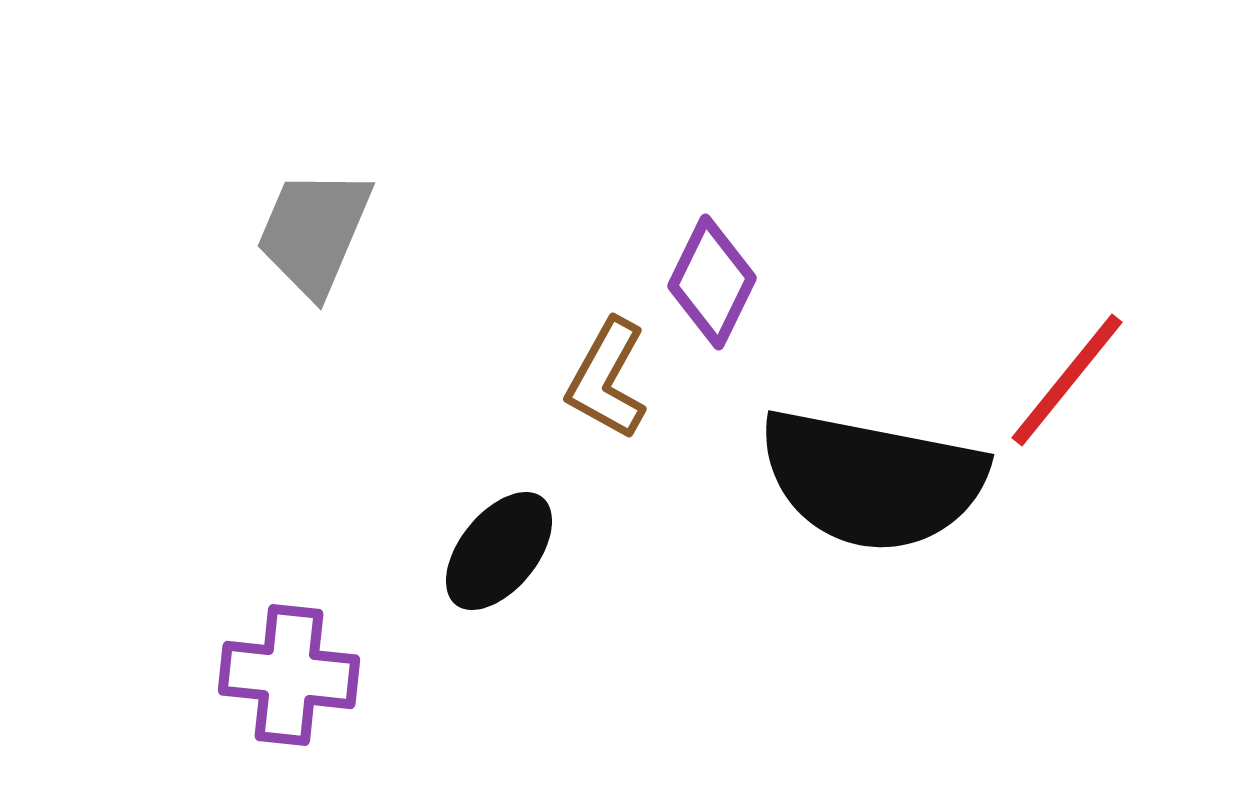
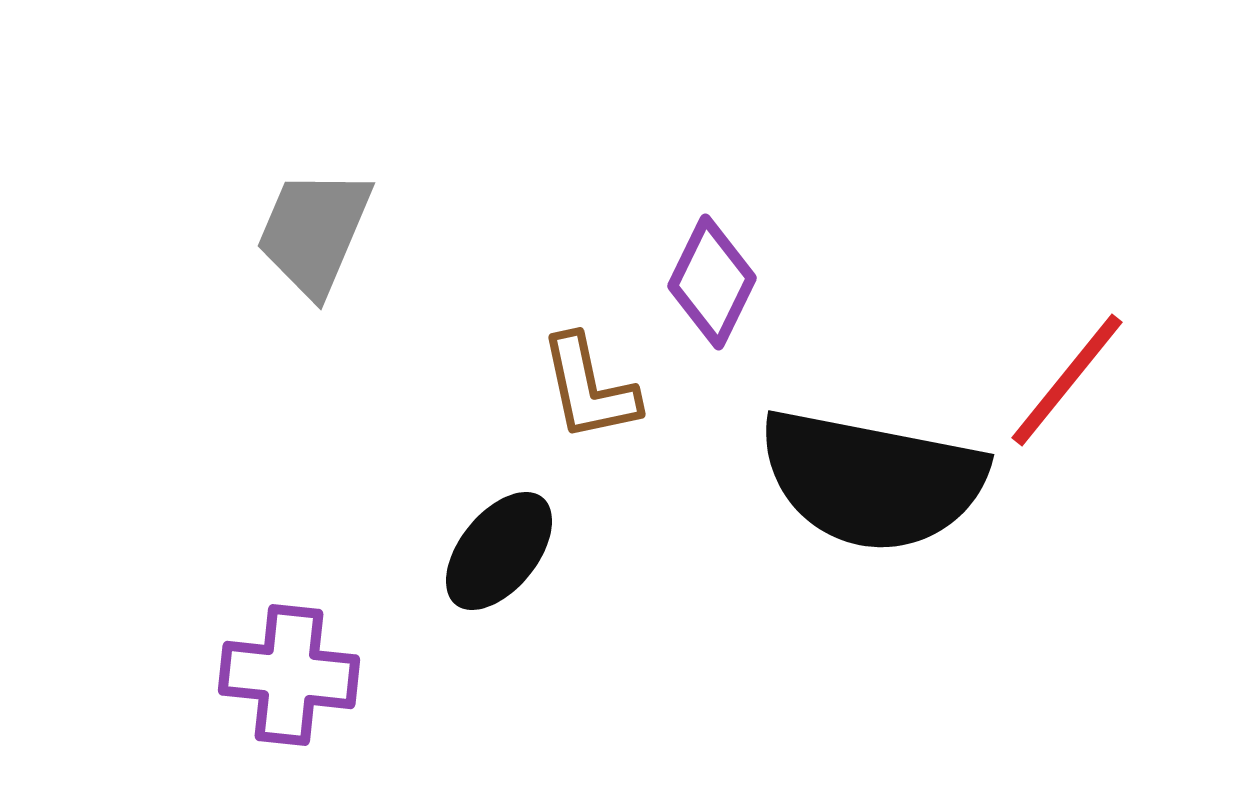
brown L-shape: moved 18 px left, 9 px down; rotated 41 degrees counterclockwise
